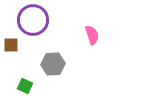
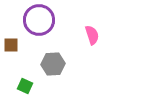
purple circle: moved 6 px right
